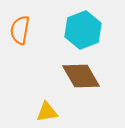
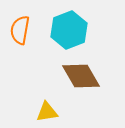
cyan hexagon: moved 14 px left
